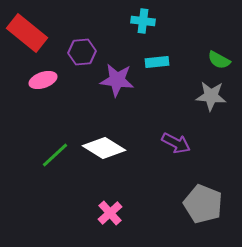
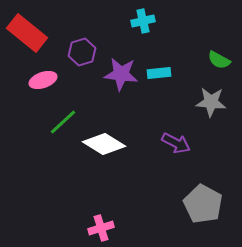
cyan cross: rotated 20 degrees counterclockwise
purple hexagon: rotated 12 degrees counterclockwise
cyan rectangle: moved 2 px right, 11 px down
purple star: moved 4 px right, 6 px up
gray star: moved 6 px down
white diamond: moved 4 px up
green line: moved 8 px right, 33 px up
gray pentagon: rotated 6 degrees clockwise
pink cross: moved 9 px left, 15 px down; rotated 25 degrees clockwise
